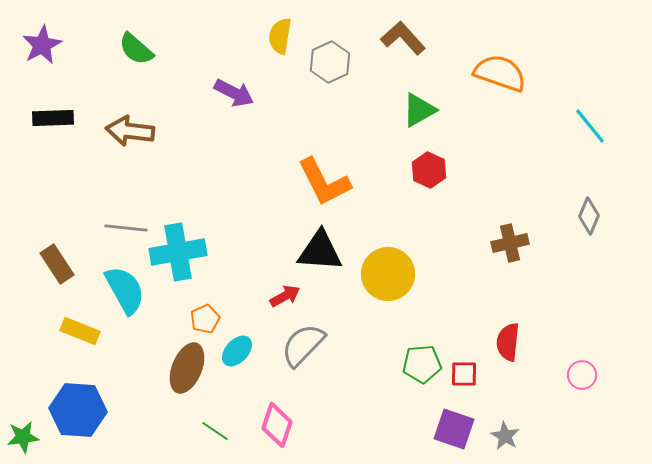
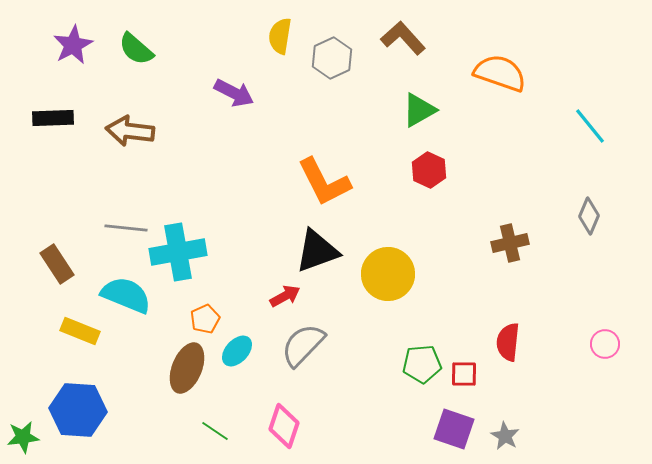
purple star: moved 31 px right
gray hexagon: moved 2 px right, 4 px up
black triangle: moved 3 px left; rotated 24 degrees counterclockwise
cyan semicircle: moved 1 px right, 5 px down; rotated 39 degrees counterclockwise
pink circle: moved 23 px right, 31 px up
pink diamond: moved 7 px right, 1 px down
